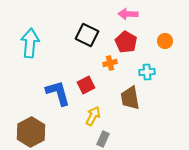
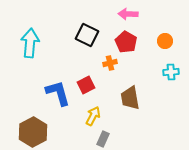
cyan cross: moved 24 px right
brown hexagon: moved 2 px right
